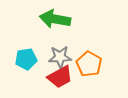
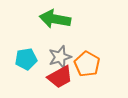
gray star: rotated 15 degrees counterclockwise
orange pentagon: moved 2 px left
